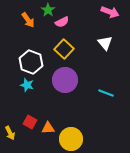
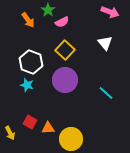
yellow square: moved 1 px right, 1 px down
cyan line: rotated 21 degrees clockwise
